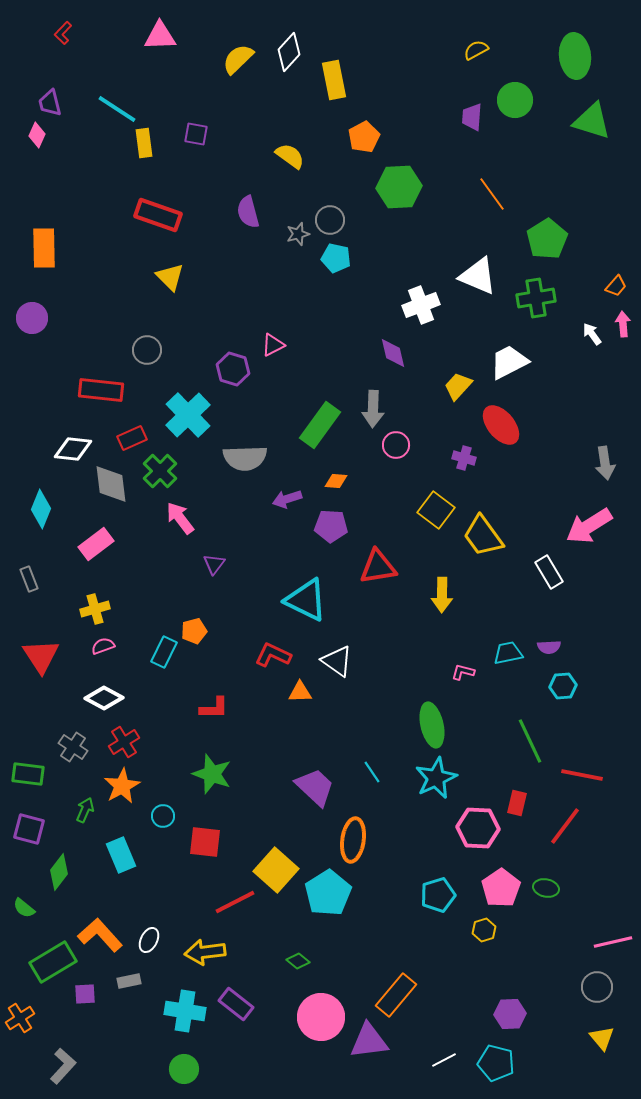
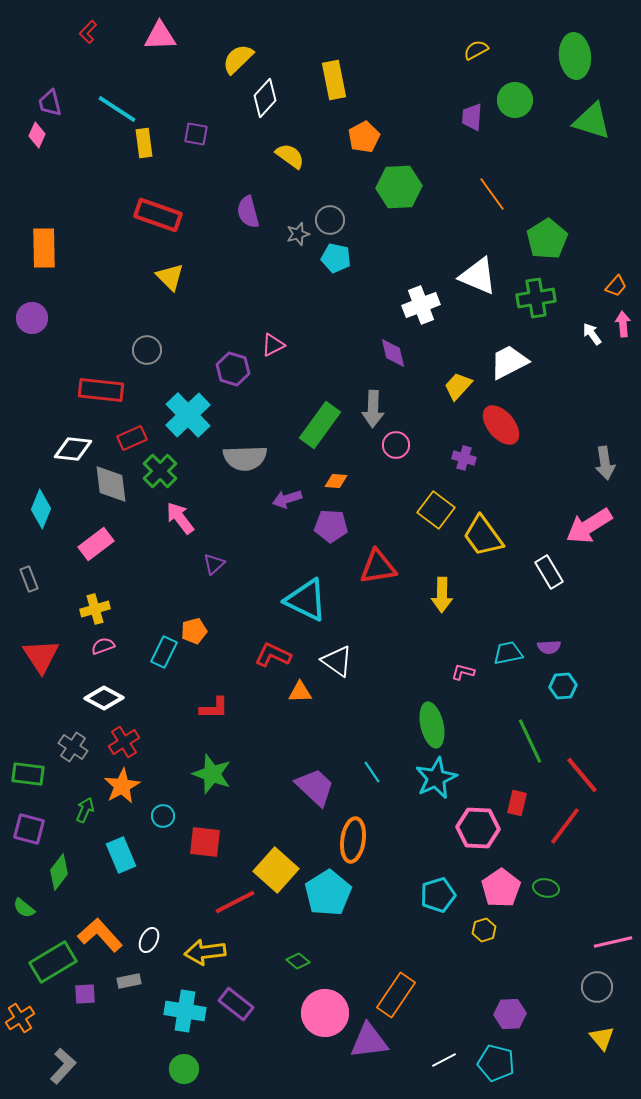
red L-shape at (63, 33): moved 25 px right, 1 px up
white diamond at (289, 52): moved 24 px left, 46 px down
purple triangle at (214, 564): rotated 10 degrees clockwise
red line at (582, 775): rotated 39 degrees clockwise
orange rectangle at (396, 995): rotated 6 degrees counterclockwise
pink circle at (321, 1017): moved 4 px right, 4 px up
